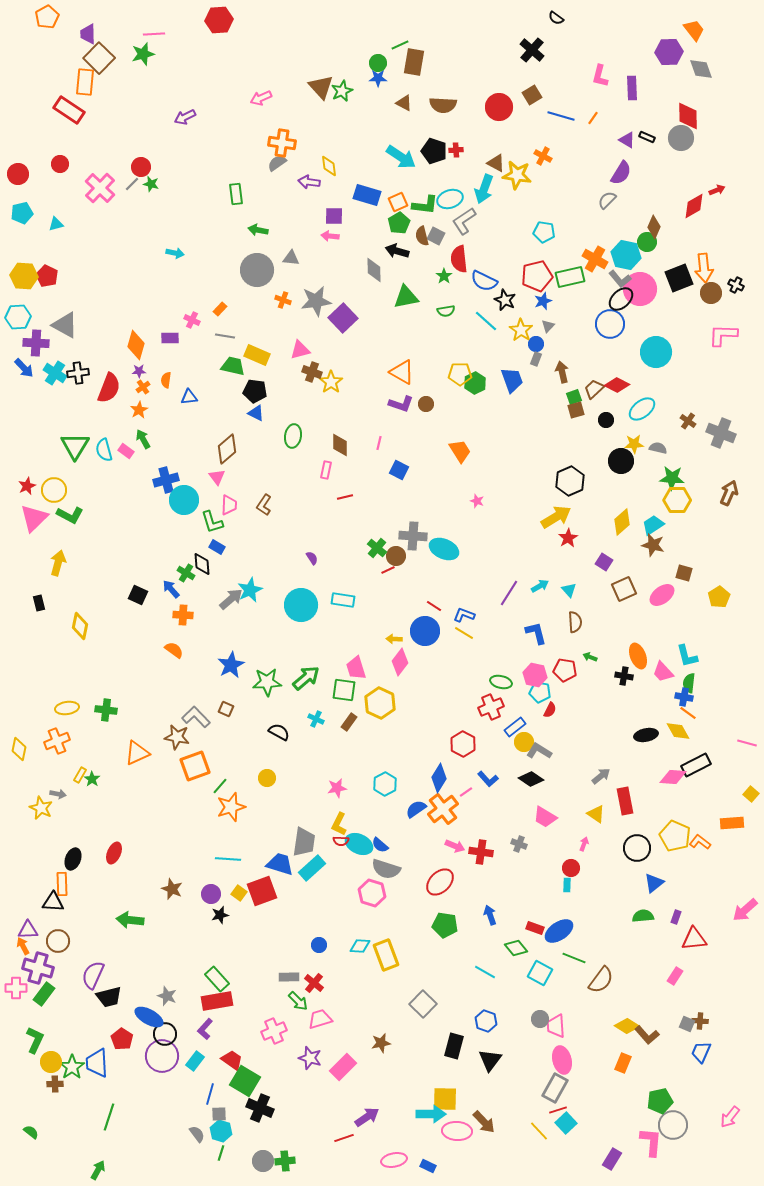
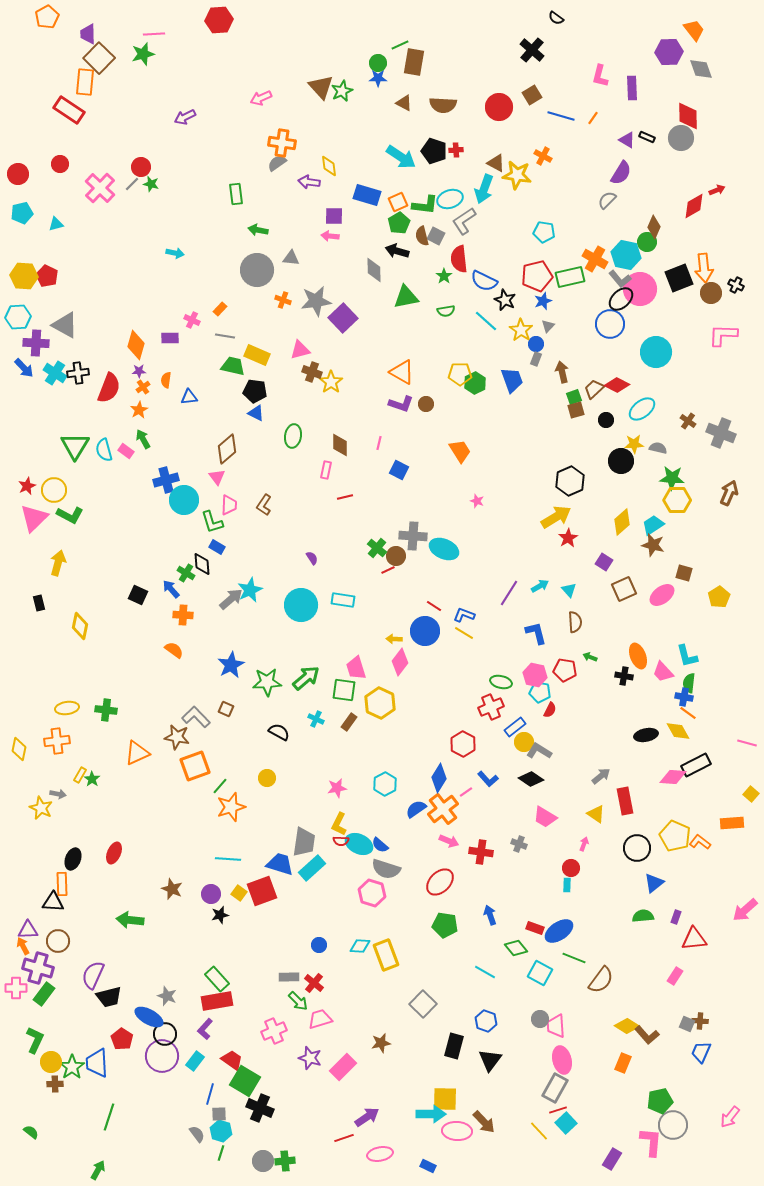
orange cross at (57, 741): rotated 15 degrees clockwise
pink arrow at (455, 846): moved 6 px left, 5 px up
pink ellipse at (394, 1160): moved 14 px left, 6 px up
